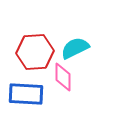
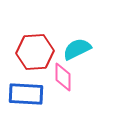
cyan semicircle: moved 2 px right, 1 px down
